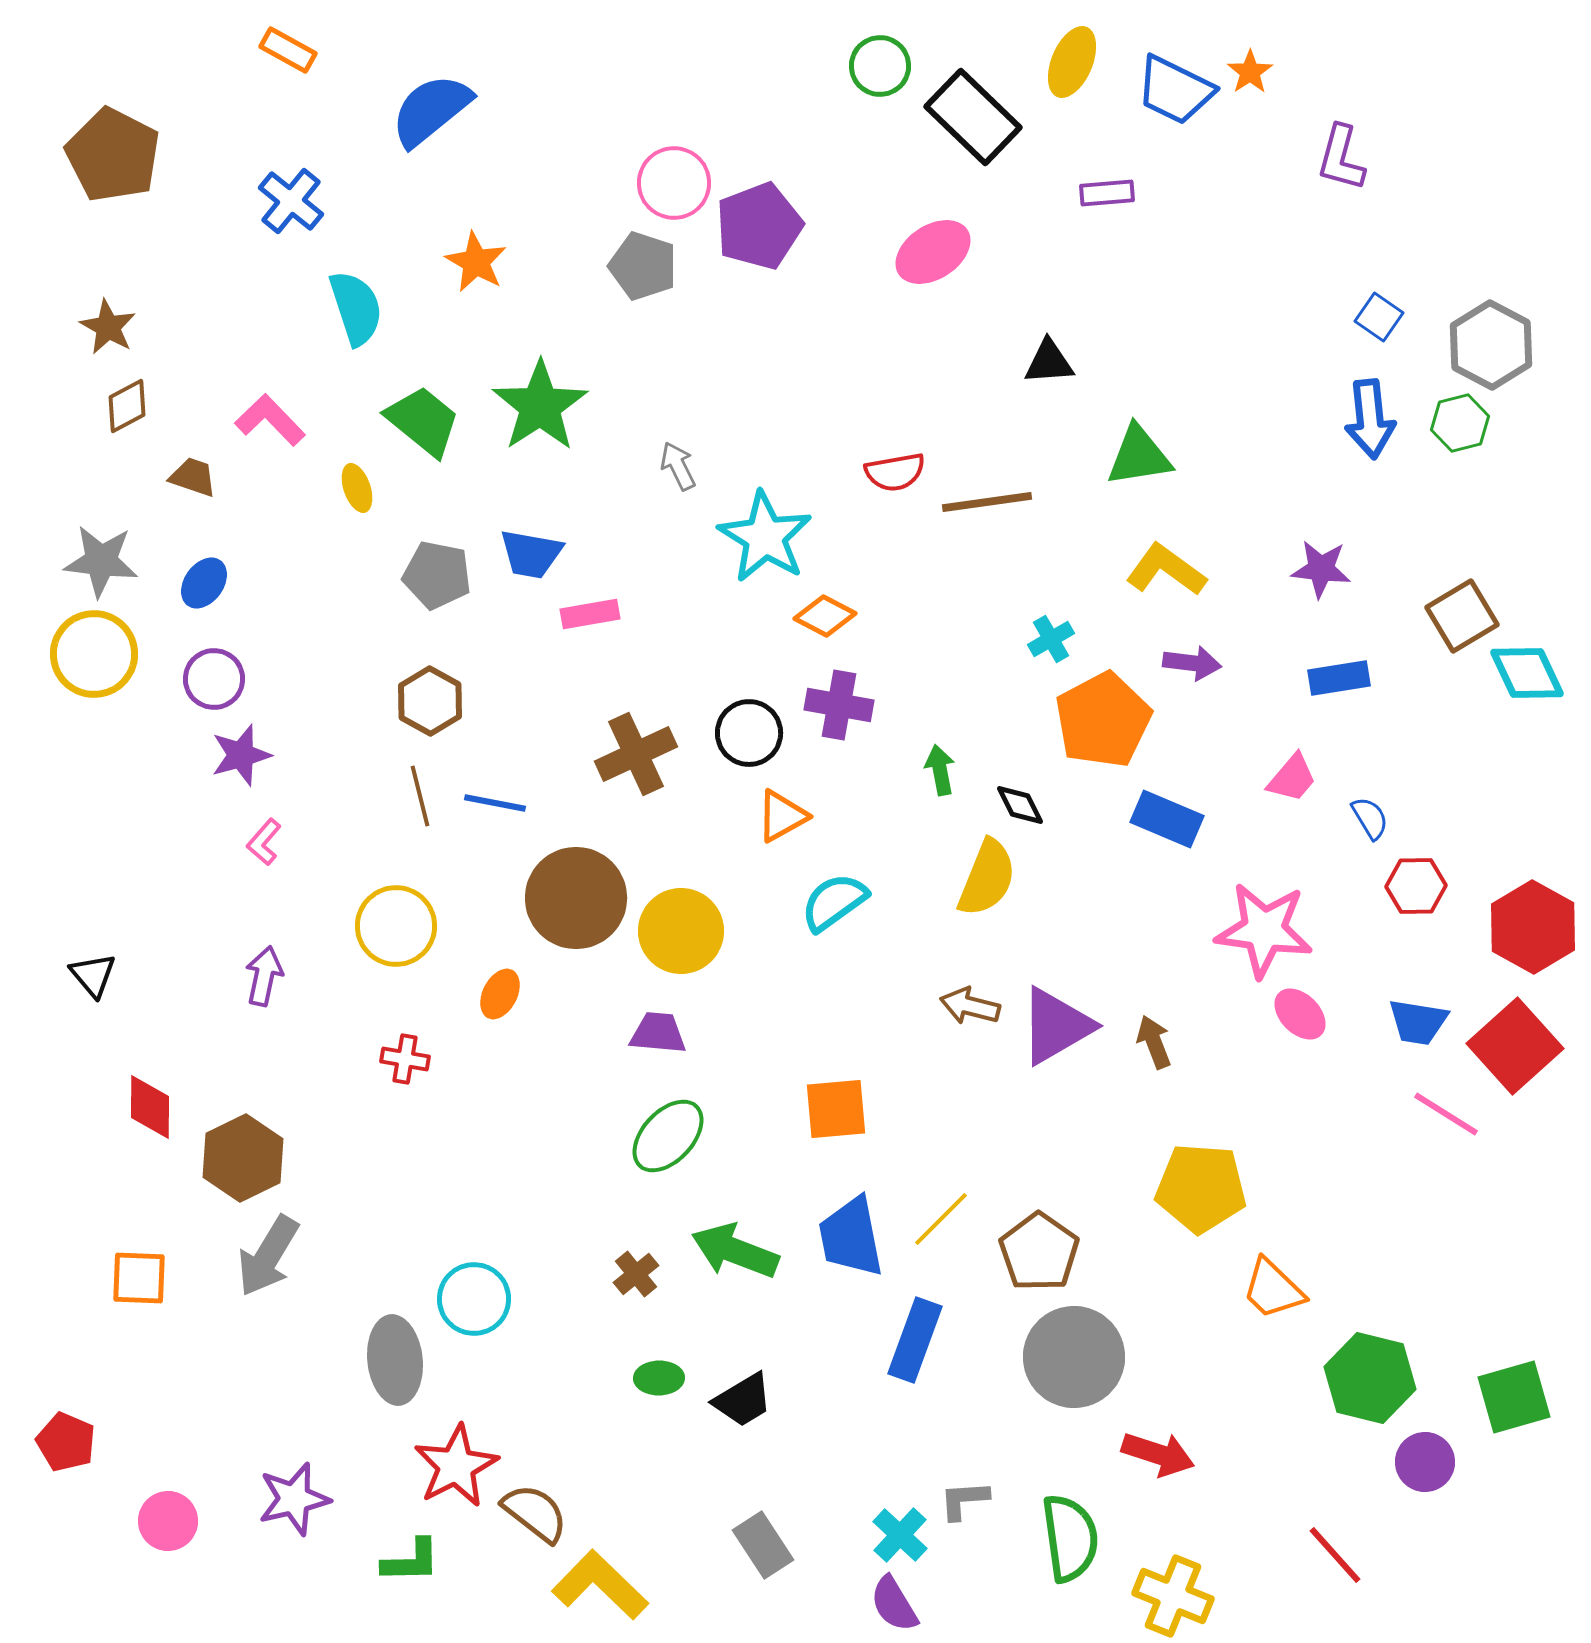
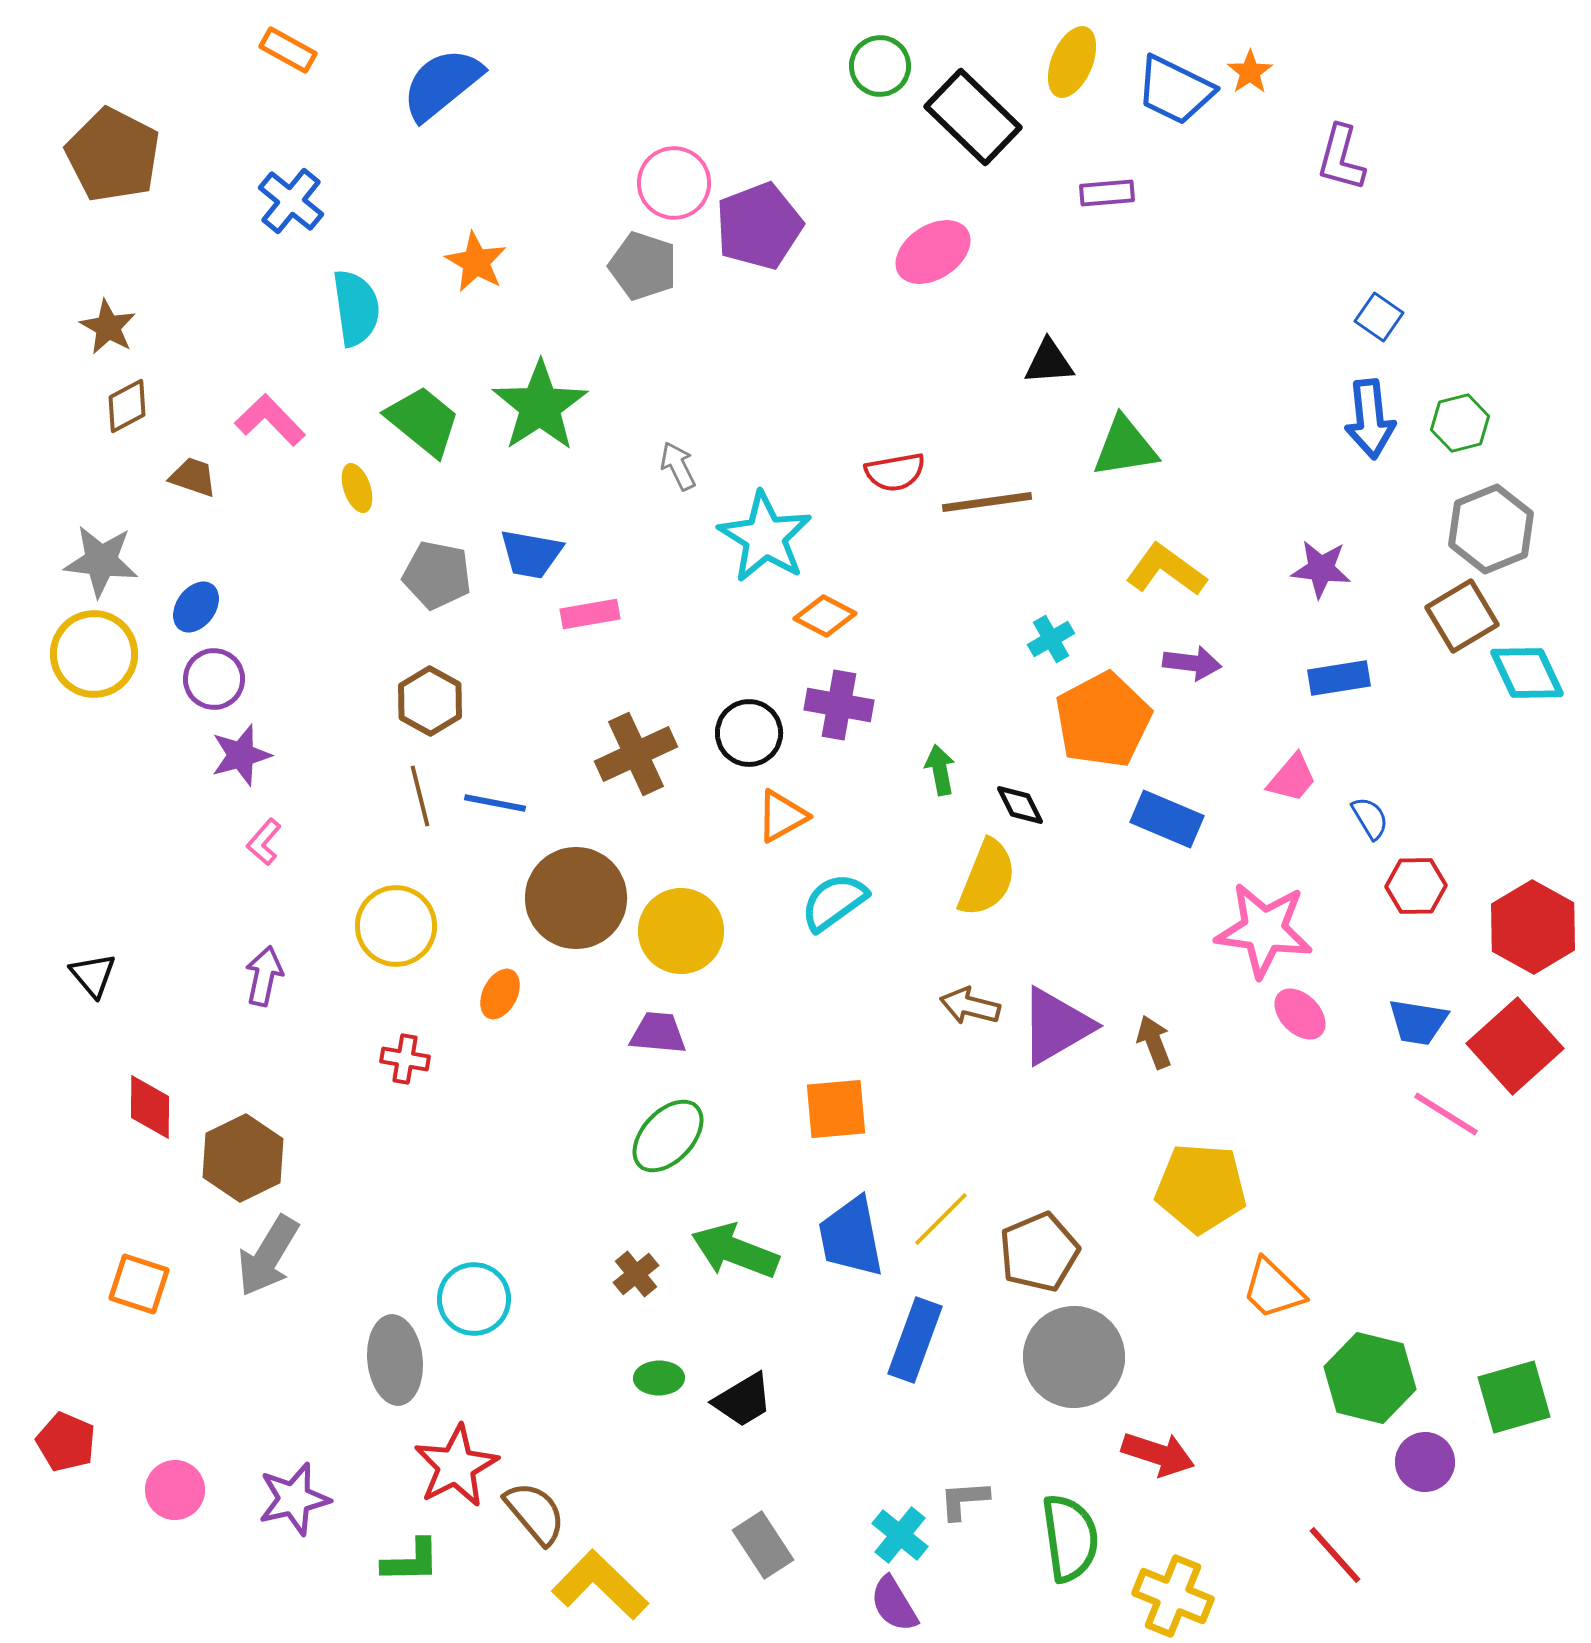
blue semicircle at (431, 110): moved 11 px right, 26 px up
cyan semicircle at (356, 308): rotated 10 degrees clockwise
gray hexagon at (1491, 345): moved 184 px down; rotated 10 degrees clockwise
green triangle at (1139, 456): moved 14 px left, 9 px up
blue ellipse at (204, 583): moved 8 px left, 24 px down
brown pentagon at (1039, 1252): rotated 14 degrees clockwise
orange square at (139, 1278): moved 6 px down; rotated 16 degrees clockwise
brown semicircle at (535, 1513): rotated 12 degrees clockwise
pink circle at (168, 1521): moved 7 px right, 31 px up
cyan cross at (900, 1535): rotated 4 degrees counterclockwise
